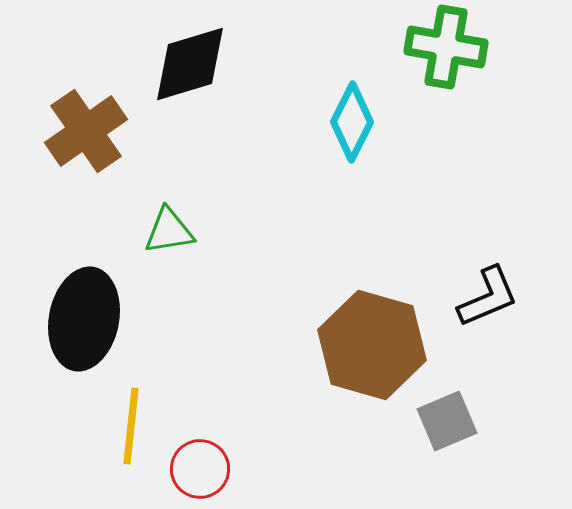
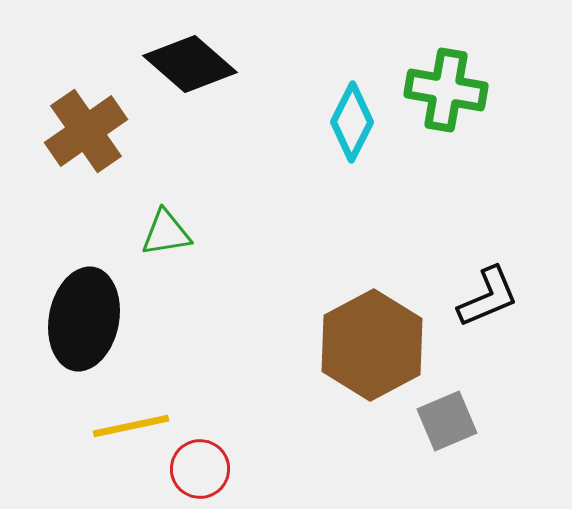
green cross: moved 43 px down
black diamond: rotated 58 degrees clockwise
green triangle: moved 3 px left, 2 px down
brown hexagon: rotated 16 degrees clockwise
yellow line: rotated 72 degrees clockwise
